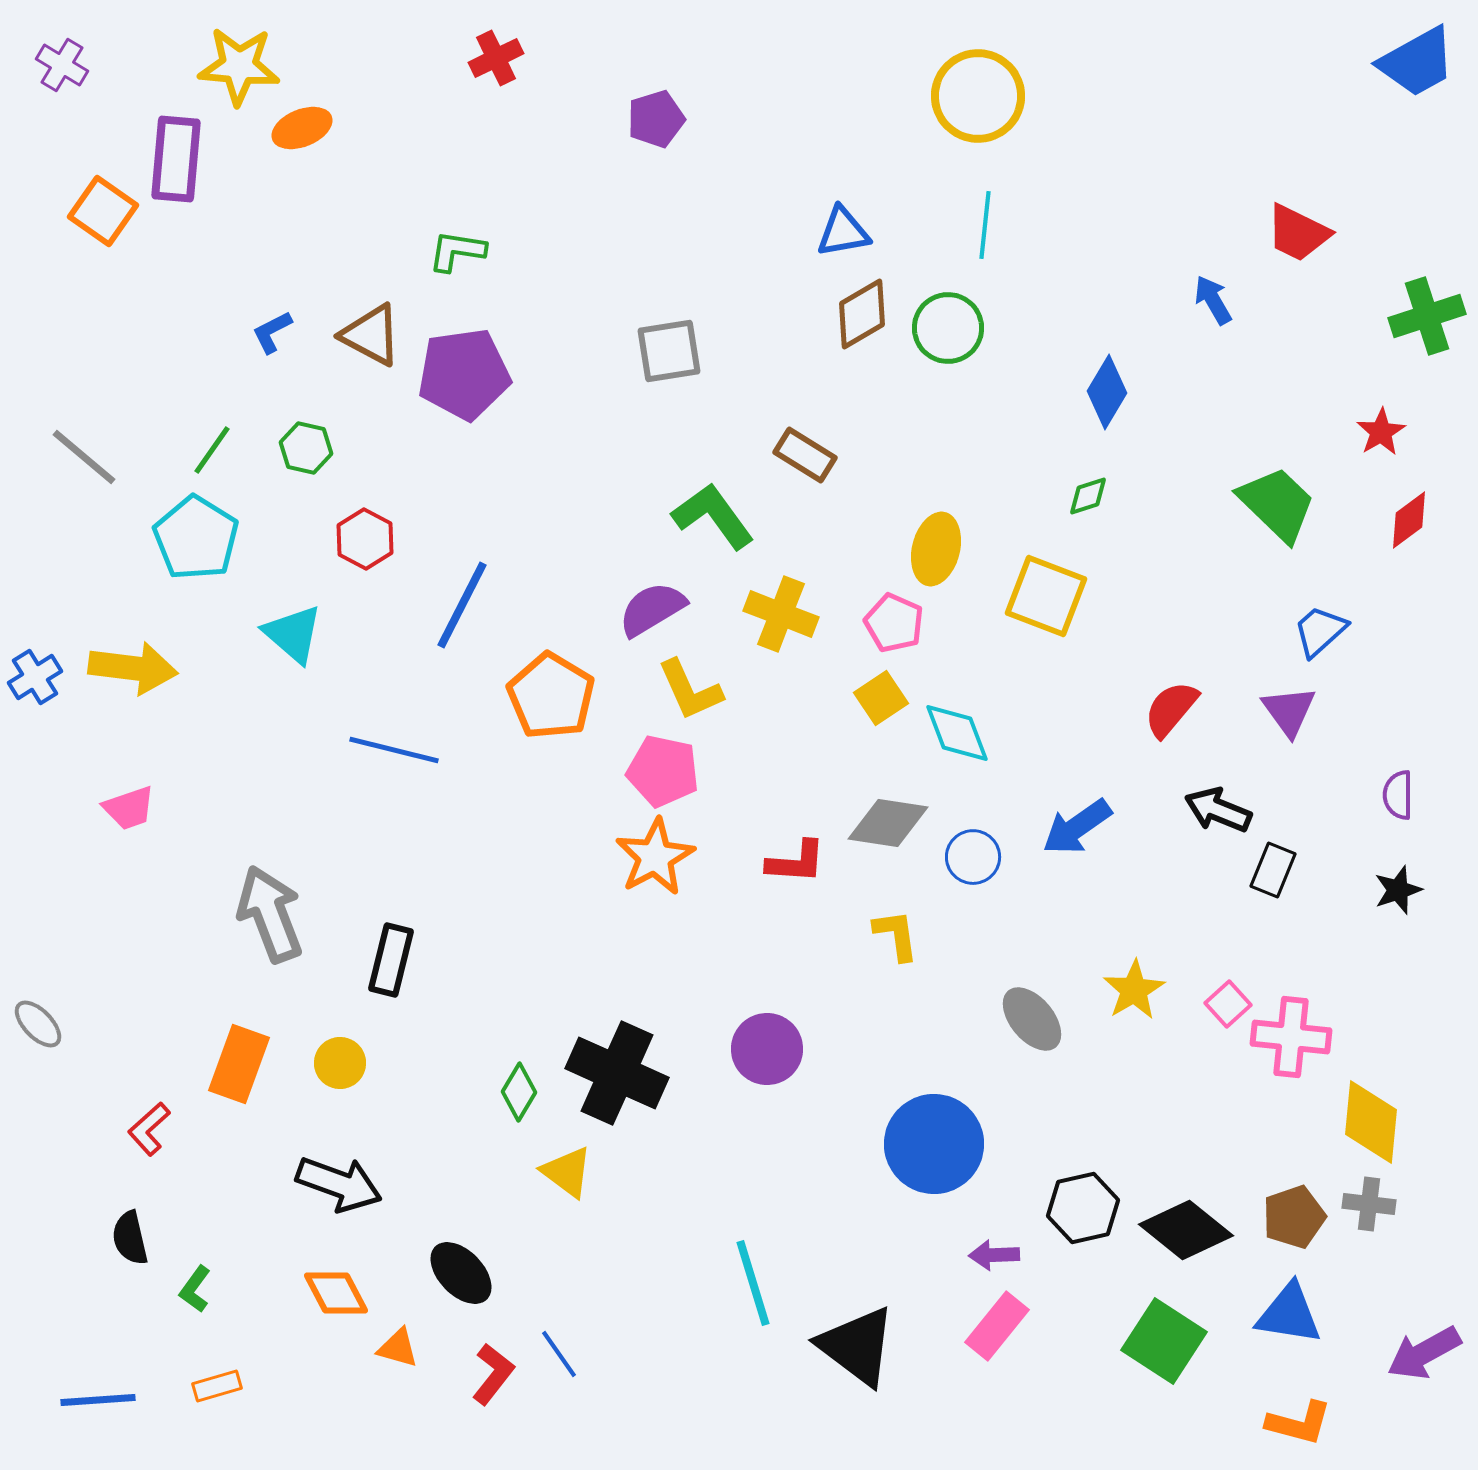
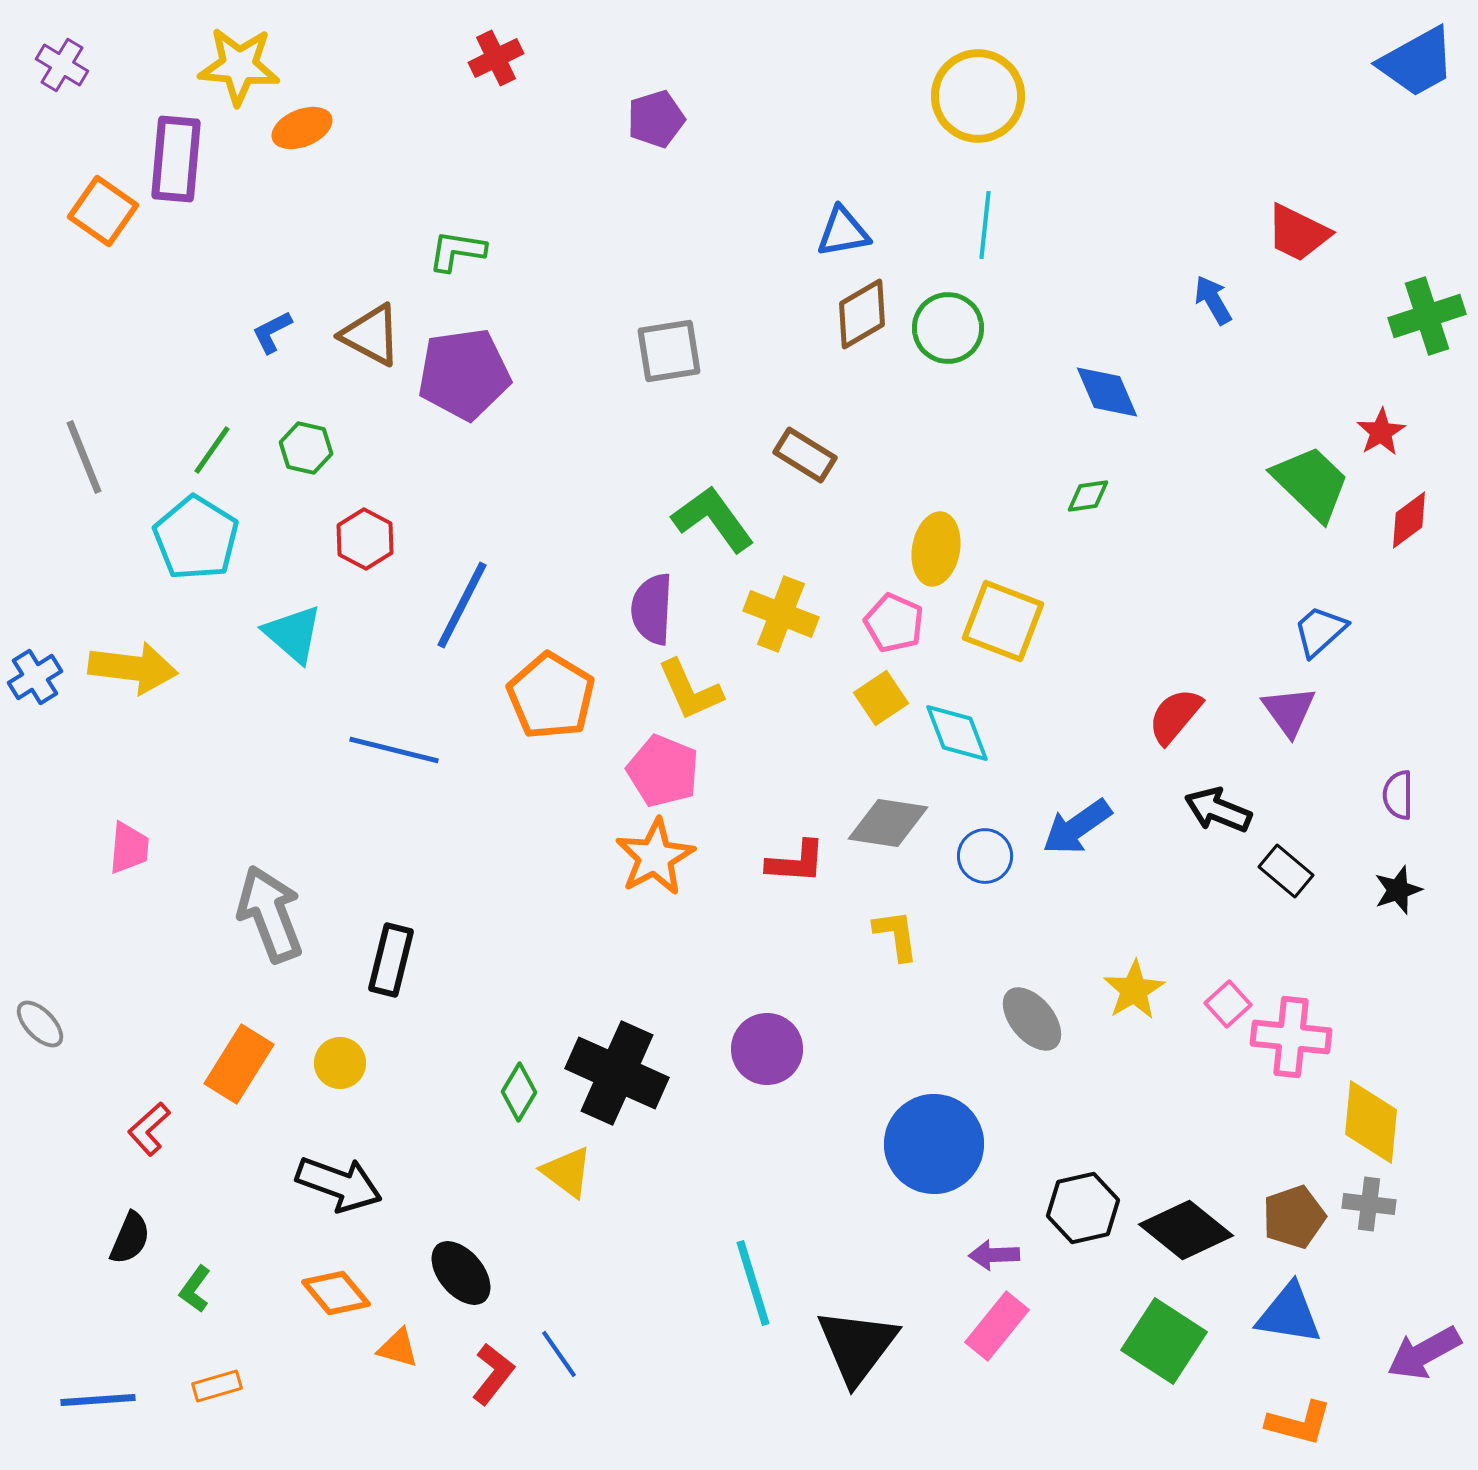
blue diamond at (1107, 392): rotated 54 degrees counterclockwise
gray line at (84, 457): rotated 28 degrees clockwise
green diamond at (1088, 496): rotated 9 degrees clockwise
green trapezoid at (1277, 504): moved 34 px right, 21 px up
green L-shape at (713, 516): moved 3 px down
yellow ellipse at (936, 549): rotated 4 degrees counterclockwise
yellow square at (1046, 596): moved 43 px left, 25 px down
purple semicircle at (652, 609): rotated 56 degrees counterclockwise
red semicircle at (1171, 709): moved 4 px right, 7 px down
pink pentagon at (663, 771): rotated 10 degrees clockwise
pink trapezoid at (129, 808): moved 40 px down; rotated 66 degrees counterclockwise
blue circle at (973, 857): moved 12 px right, 1 px up
black rectangle at (1273, 870): moved 13 px right, 1 px down; rotated 72 degrees counterclockwise
gray ellipse at (38, 1024): moved 2 px right
orange rectangle at (239, 1064): rotated 12 degrees clockwise
black semicircle at (130, 1238): rotated 144 degrees counterclockwise
black ellipse at (461, 1273): rotated 4 degrees clockwise
orange diamond at (336, 1293): rotated 12 degrees counterclockwise
black triangle at (857, 1346): rotated 30 degrees clockwise
